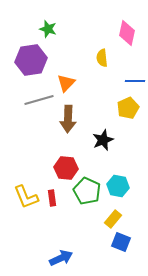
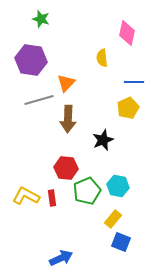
green star: moved 7 px left, 10 px up
purple hexagon: rotated 16 degrees clockwise
blue line: moved 1 px left, 1 px down
green pentagon: rotated 24 degrees clockwise
yellow L-shape: moved 1 px up; rotated 140 degrees clockwise
